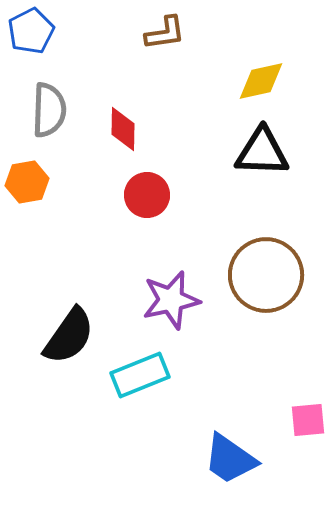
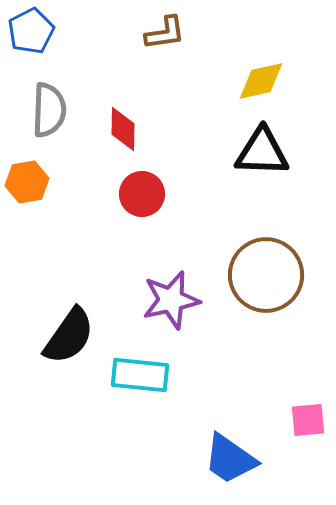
red circle: moved 5 px left, 1 px up
cyan rectangle: rotated 28 degrees clockwise
